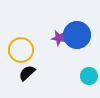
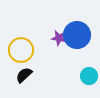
black semicircle: moved 3 px left, 2 px down
